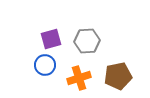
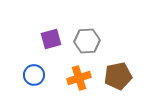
blue circle: moved 11 px left, 10 px down
